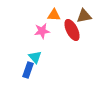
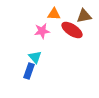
orange triangle: moved 1 px up
red ellipse: rotated 30 degrees counterclockwise
blue rectangle: moved 1 px right, 1 px down
